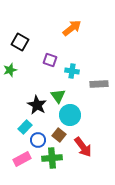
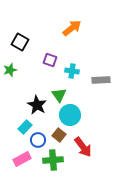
gray rectangle: moved 2 px right, 4 px up
green triangle: moved 1 px right, 1 px up
green cross: moved 1 px right, 2 px down
